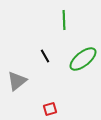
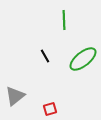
gray triangle: moved 2 px left, 15 px down
